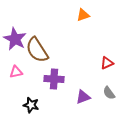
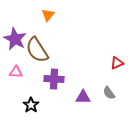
orange triangle: moved 35 px left; rotated 32 degrees counterclockwise
red triangle: moved 10 px right
pink triangle: rotated 16 degrees clockwise
purple triangle: rotated 21 degrees clockwise
black star: rotated 21 degrees clockwise
